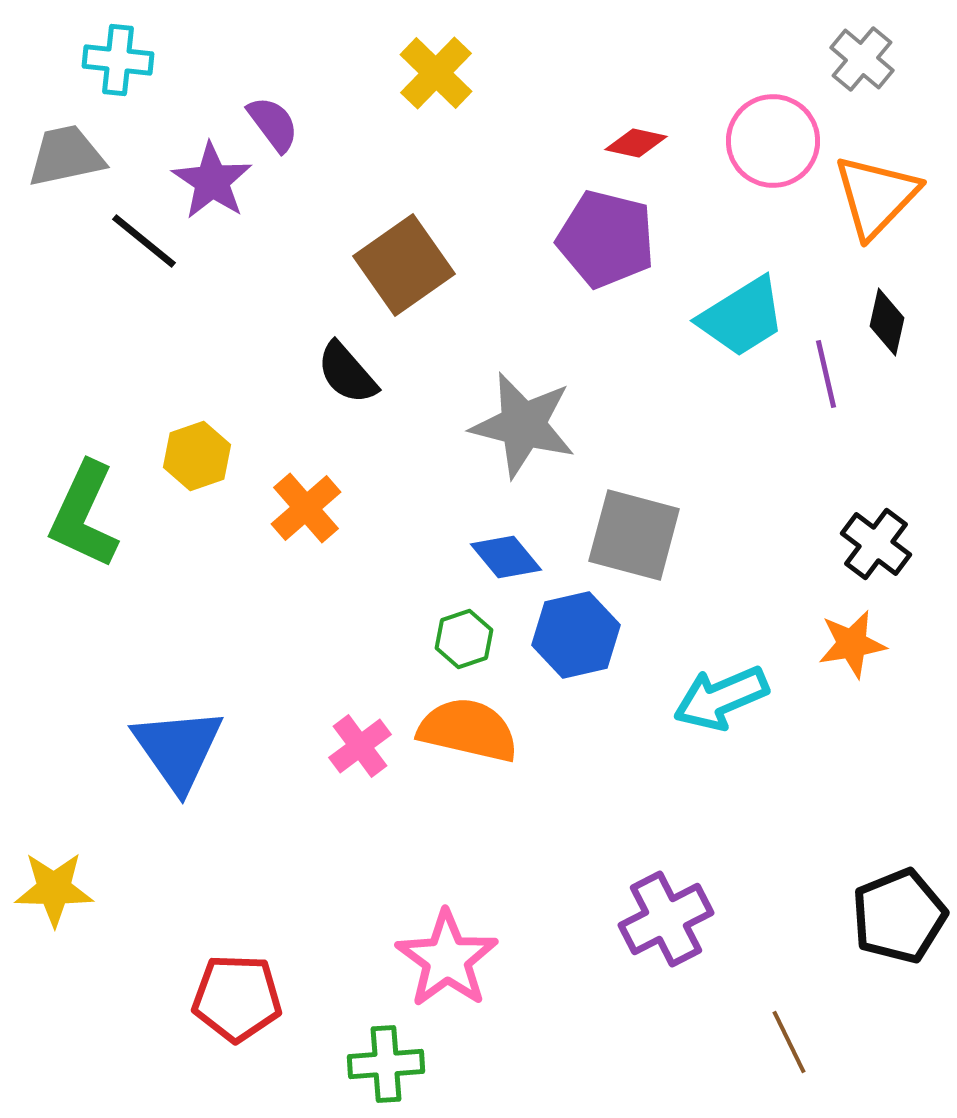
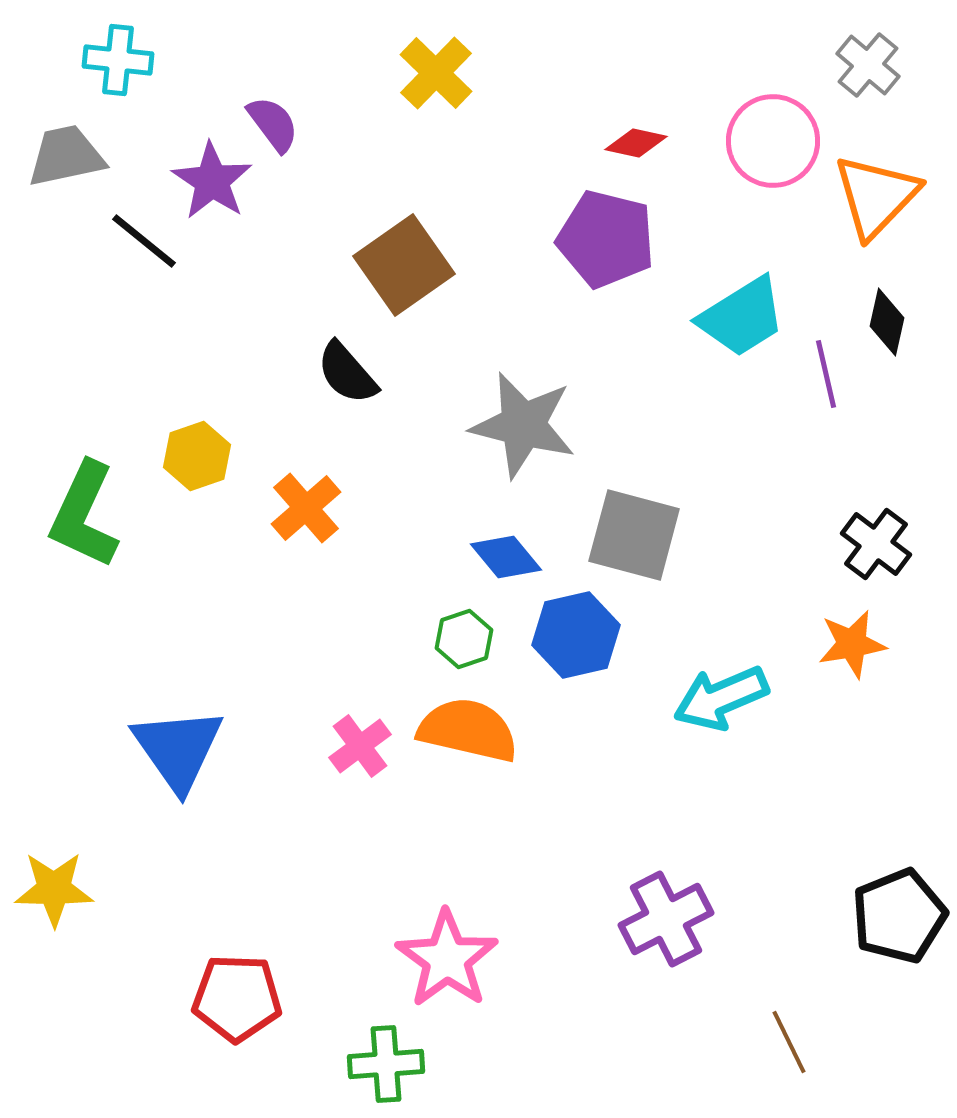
gray cross: moved 6 px right, 6 px down
